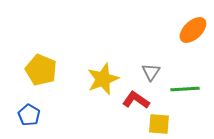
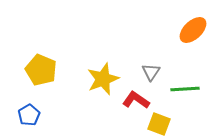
blue pentagon: rotated 10 degrees clockwise
yellow square: rotated 15 degrees clockwise
